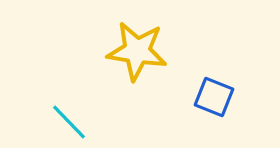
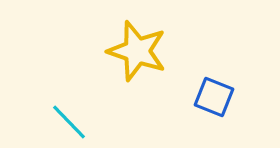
yellow star: rotated 10 degrees clockwise
